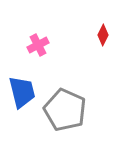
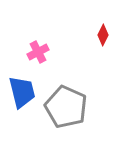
pink cross: moved 7 px down
gray pentagon: moved 1 px right, 3 px up
